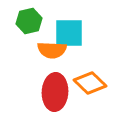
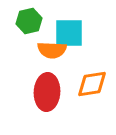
orange diamond: moved 2 px right, 1 px down; rotated 52 degrees counterclockwise
red ellipse: moved 8 px left
